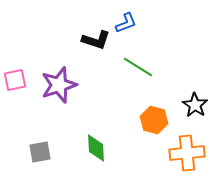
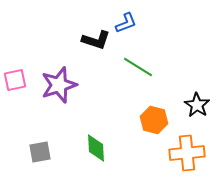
black star: moved 2 px right
